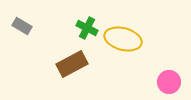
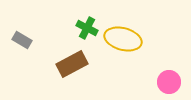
gray rectangle: moved 14 px down
